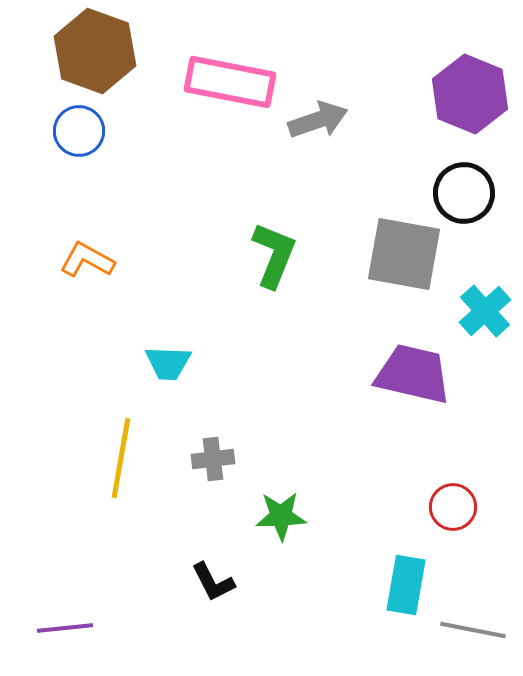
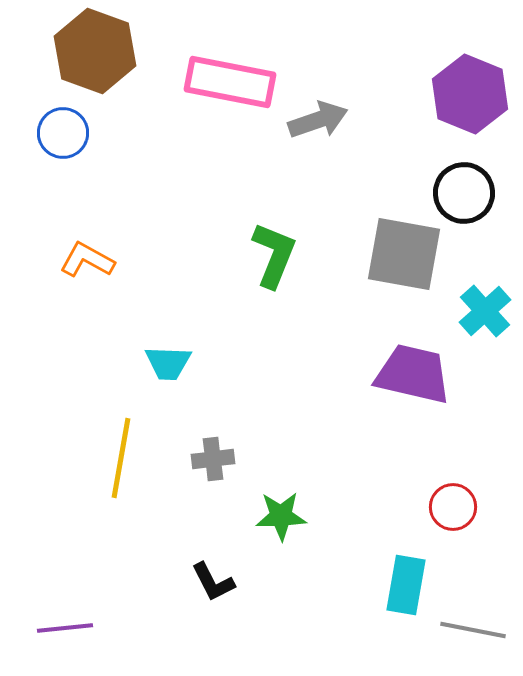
blue circle: moved 16 px left, 2 px down
